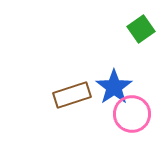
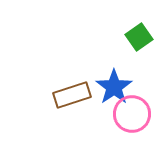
green square: moved 2 px left, 8 px down
